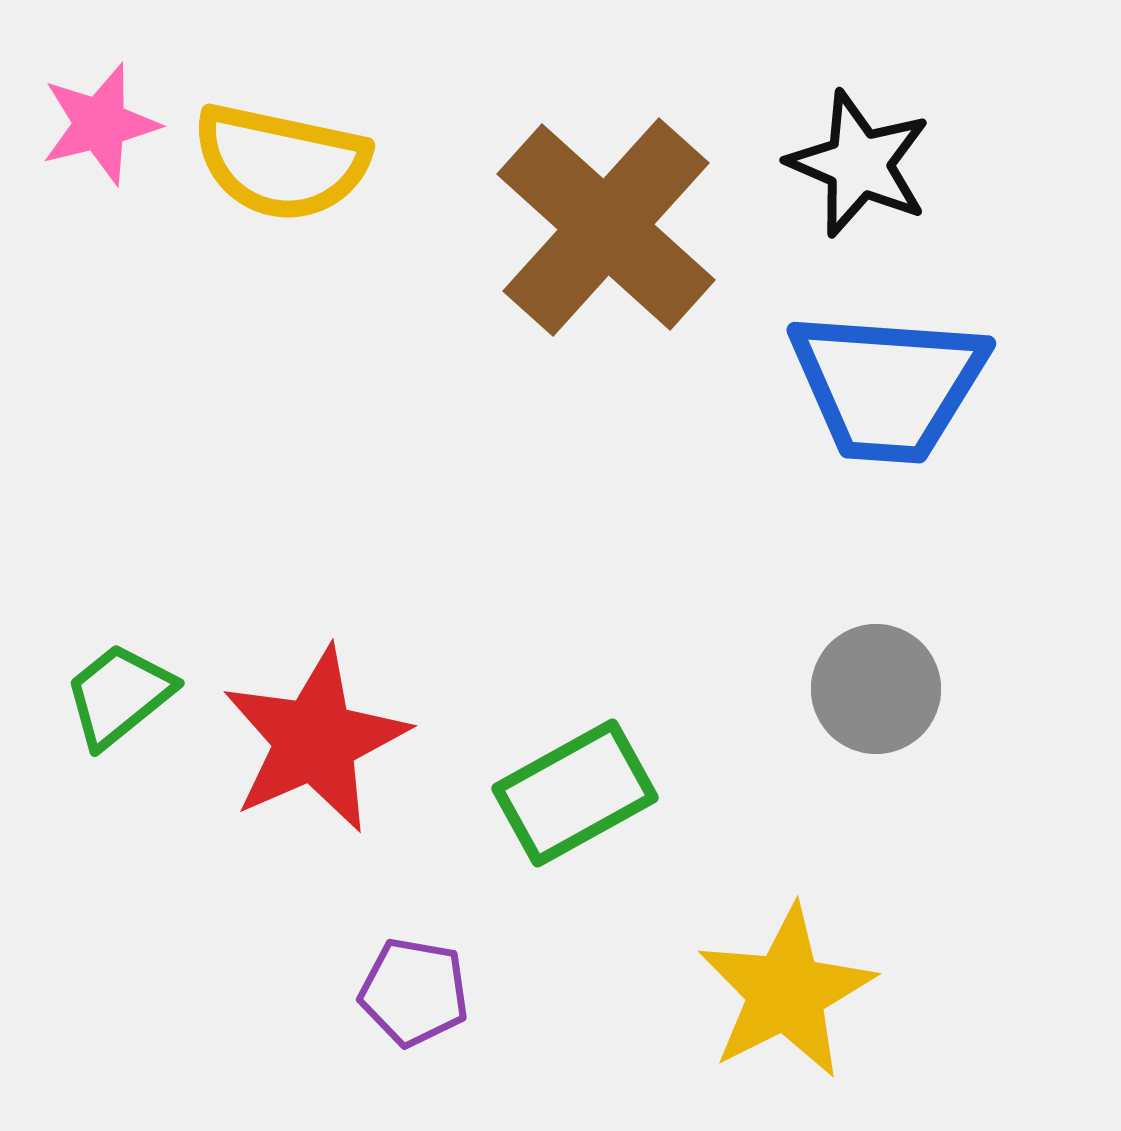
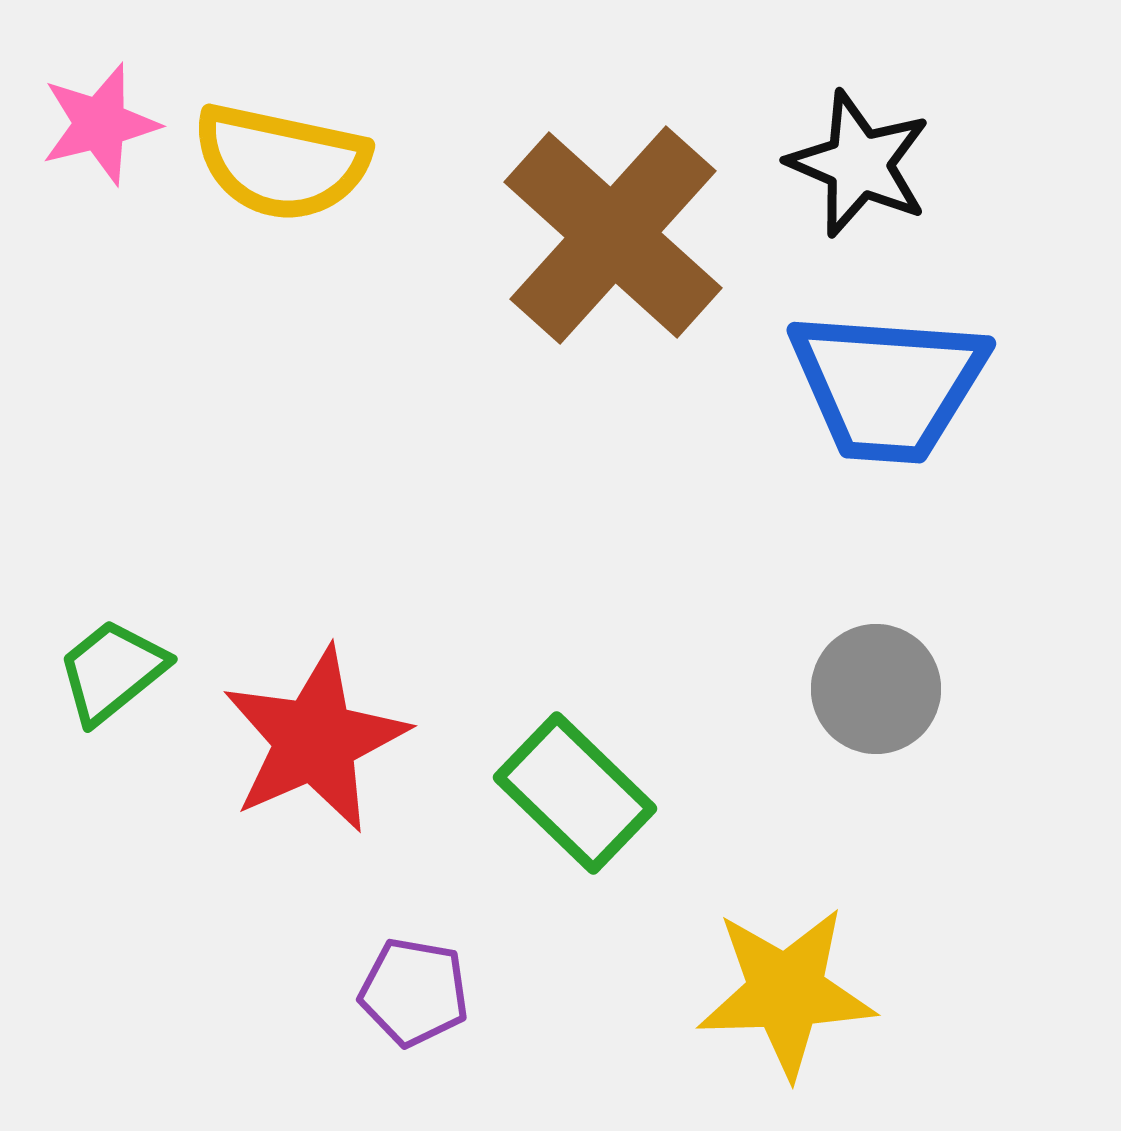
brown cross: moved 7 px right, 8 px down
green trapezoid: moved 7 px left, 24 px up
green rectangle: rotated 73 degrees clockwise
yellow star: rotated 25 degrees clockwise
